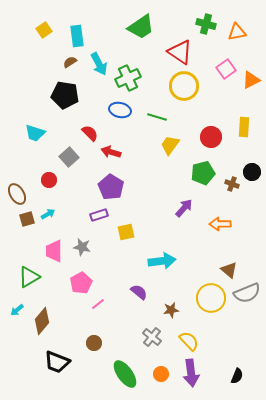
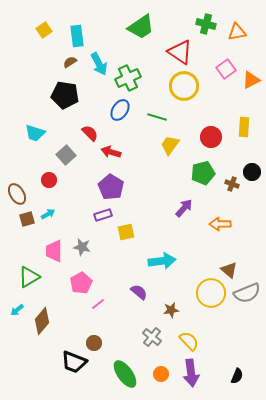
blue ellipse at (120, 110): rotated 70 degrees counterclockwise
gray square at (69, 157): moved 3 px left, 2 px up
purple rectangle at (99, 215): moved 4 px right
yellow circle at (211, 298): moved 5 px up
black trapezoid at (57, 362): moved 17 px right
